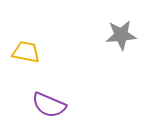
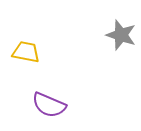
gray star: rotated 24 degrees clockwise
